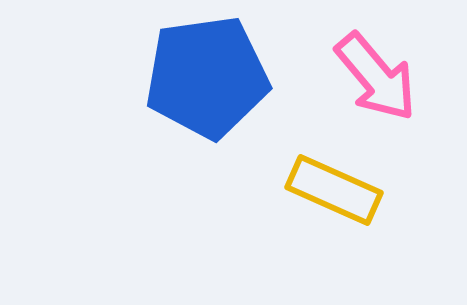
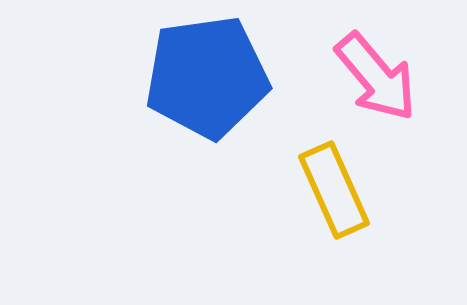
yellow rectangle: rotated 42 degrees clockwise
